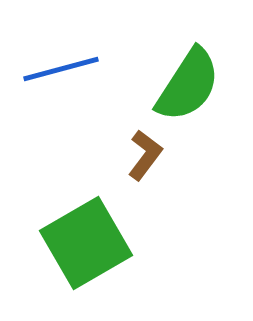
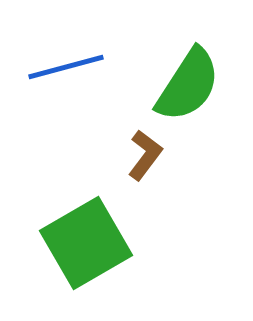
blue line: moved 5 px right, 2 px up
